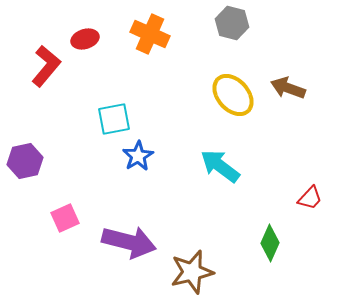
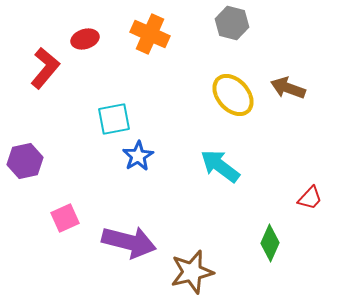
red L-shape: moved 1 px left, 2 px down
